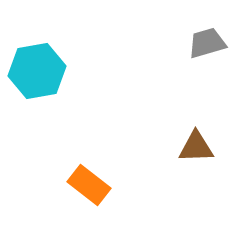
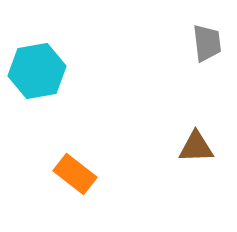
gray trapezoid: rotated 99 degrees clockwise
orange rectangle: moved 14 px left, 11 px up
